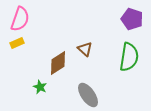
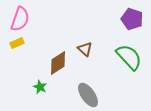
green semicircle: rotated 52 degrees counterclockwise
